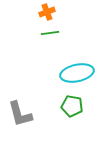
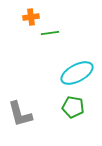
orange cross: moved 16 px left, 5 px down; rotated 14 degrees clockwise
cyan ellipse: rotated 16 degrees counterclockwise
green pentagon: moved 1 px right, 1 px down
